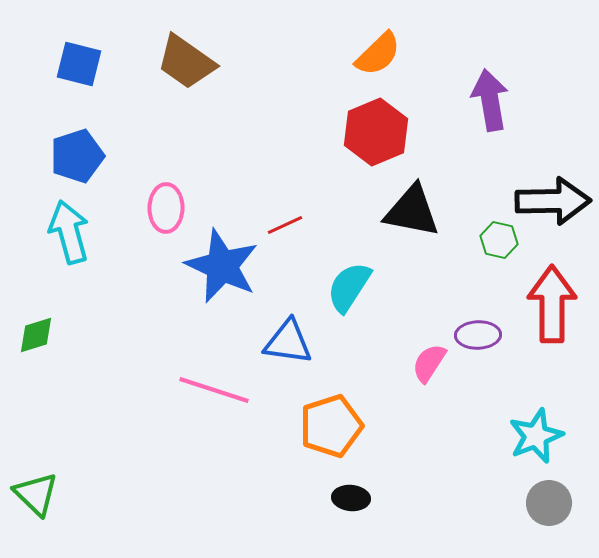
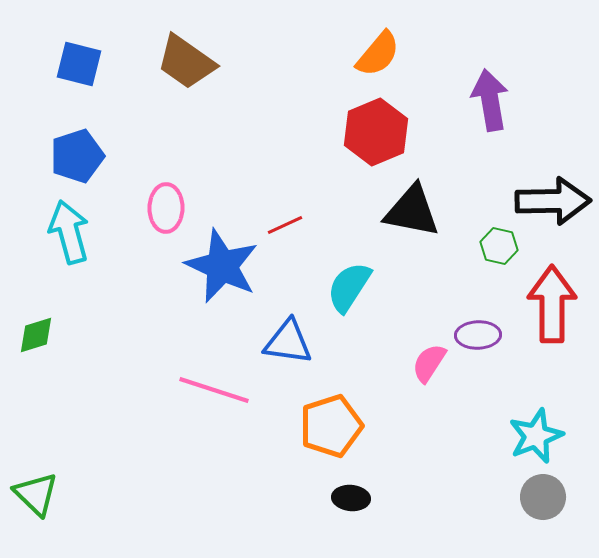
orange semicircle: rotated 6 degrees counterclockwise
green hexagon: moved 6 px down
gray circle: moved 6 px left, 6 px up
